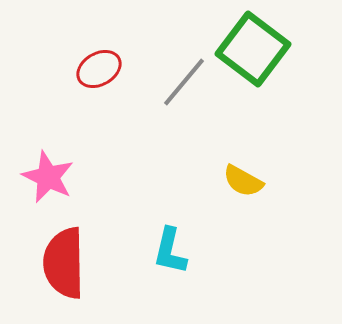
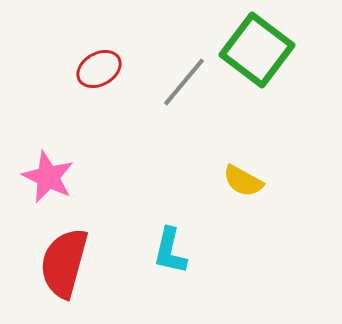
green square: moved 4 px right, 1 px down
red semicircle: rotated 16 degrees clockwise
